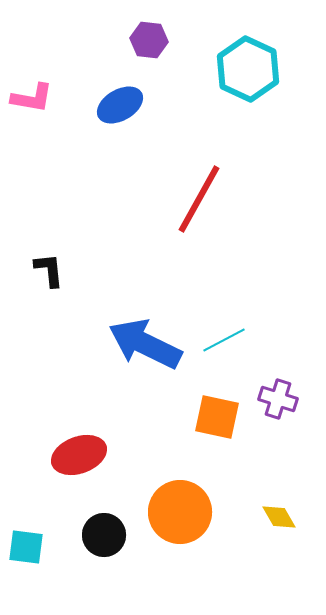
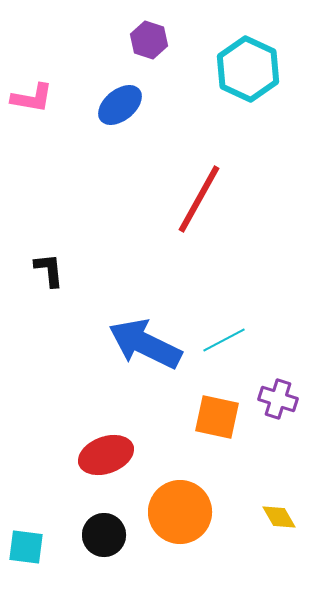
purple hexagon: rotated 12 degrees clockwise
blue ellipse: rotated 9 degrees counterclockwise
red ellipse: moved 27 px right
